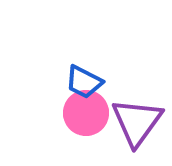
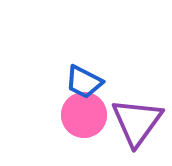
pink circle: moved 2 px left, 2 px down
